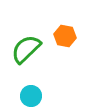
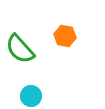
green semicircle: moved 6 px left; rotated 88 degrees counterclockwise
